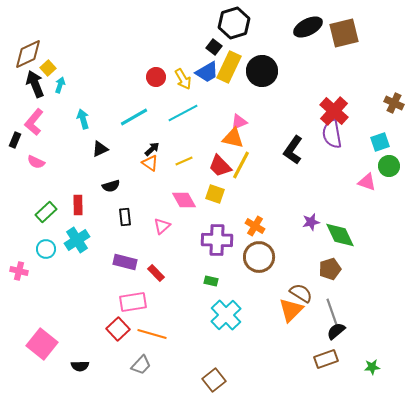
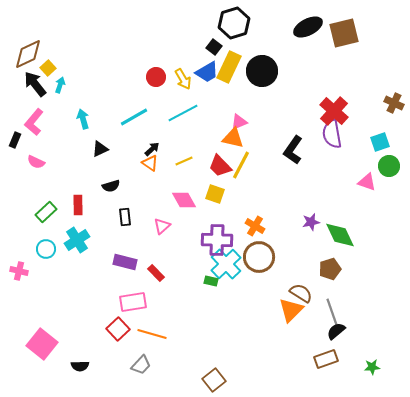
black arrow at (35, 84): rotated 16 degrees counterclockwise
cyan cross at (226, 315): moved 51 px up
